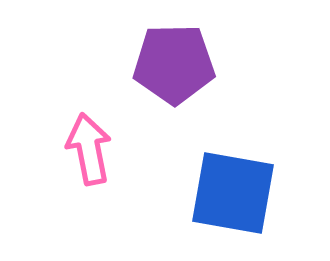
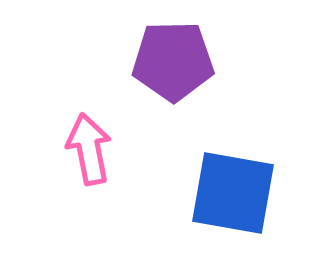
purple pentagon: moved 1 px left, 3 px up
